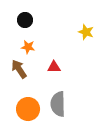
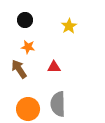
yellow star: moved 17 px left, 6 px up; rotated 21 degrees clockwise
